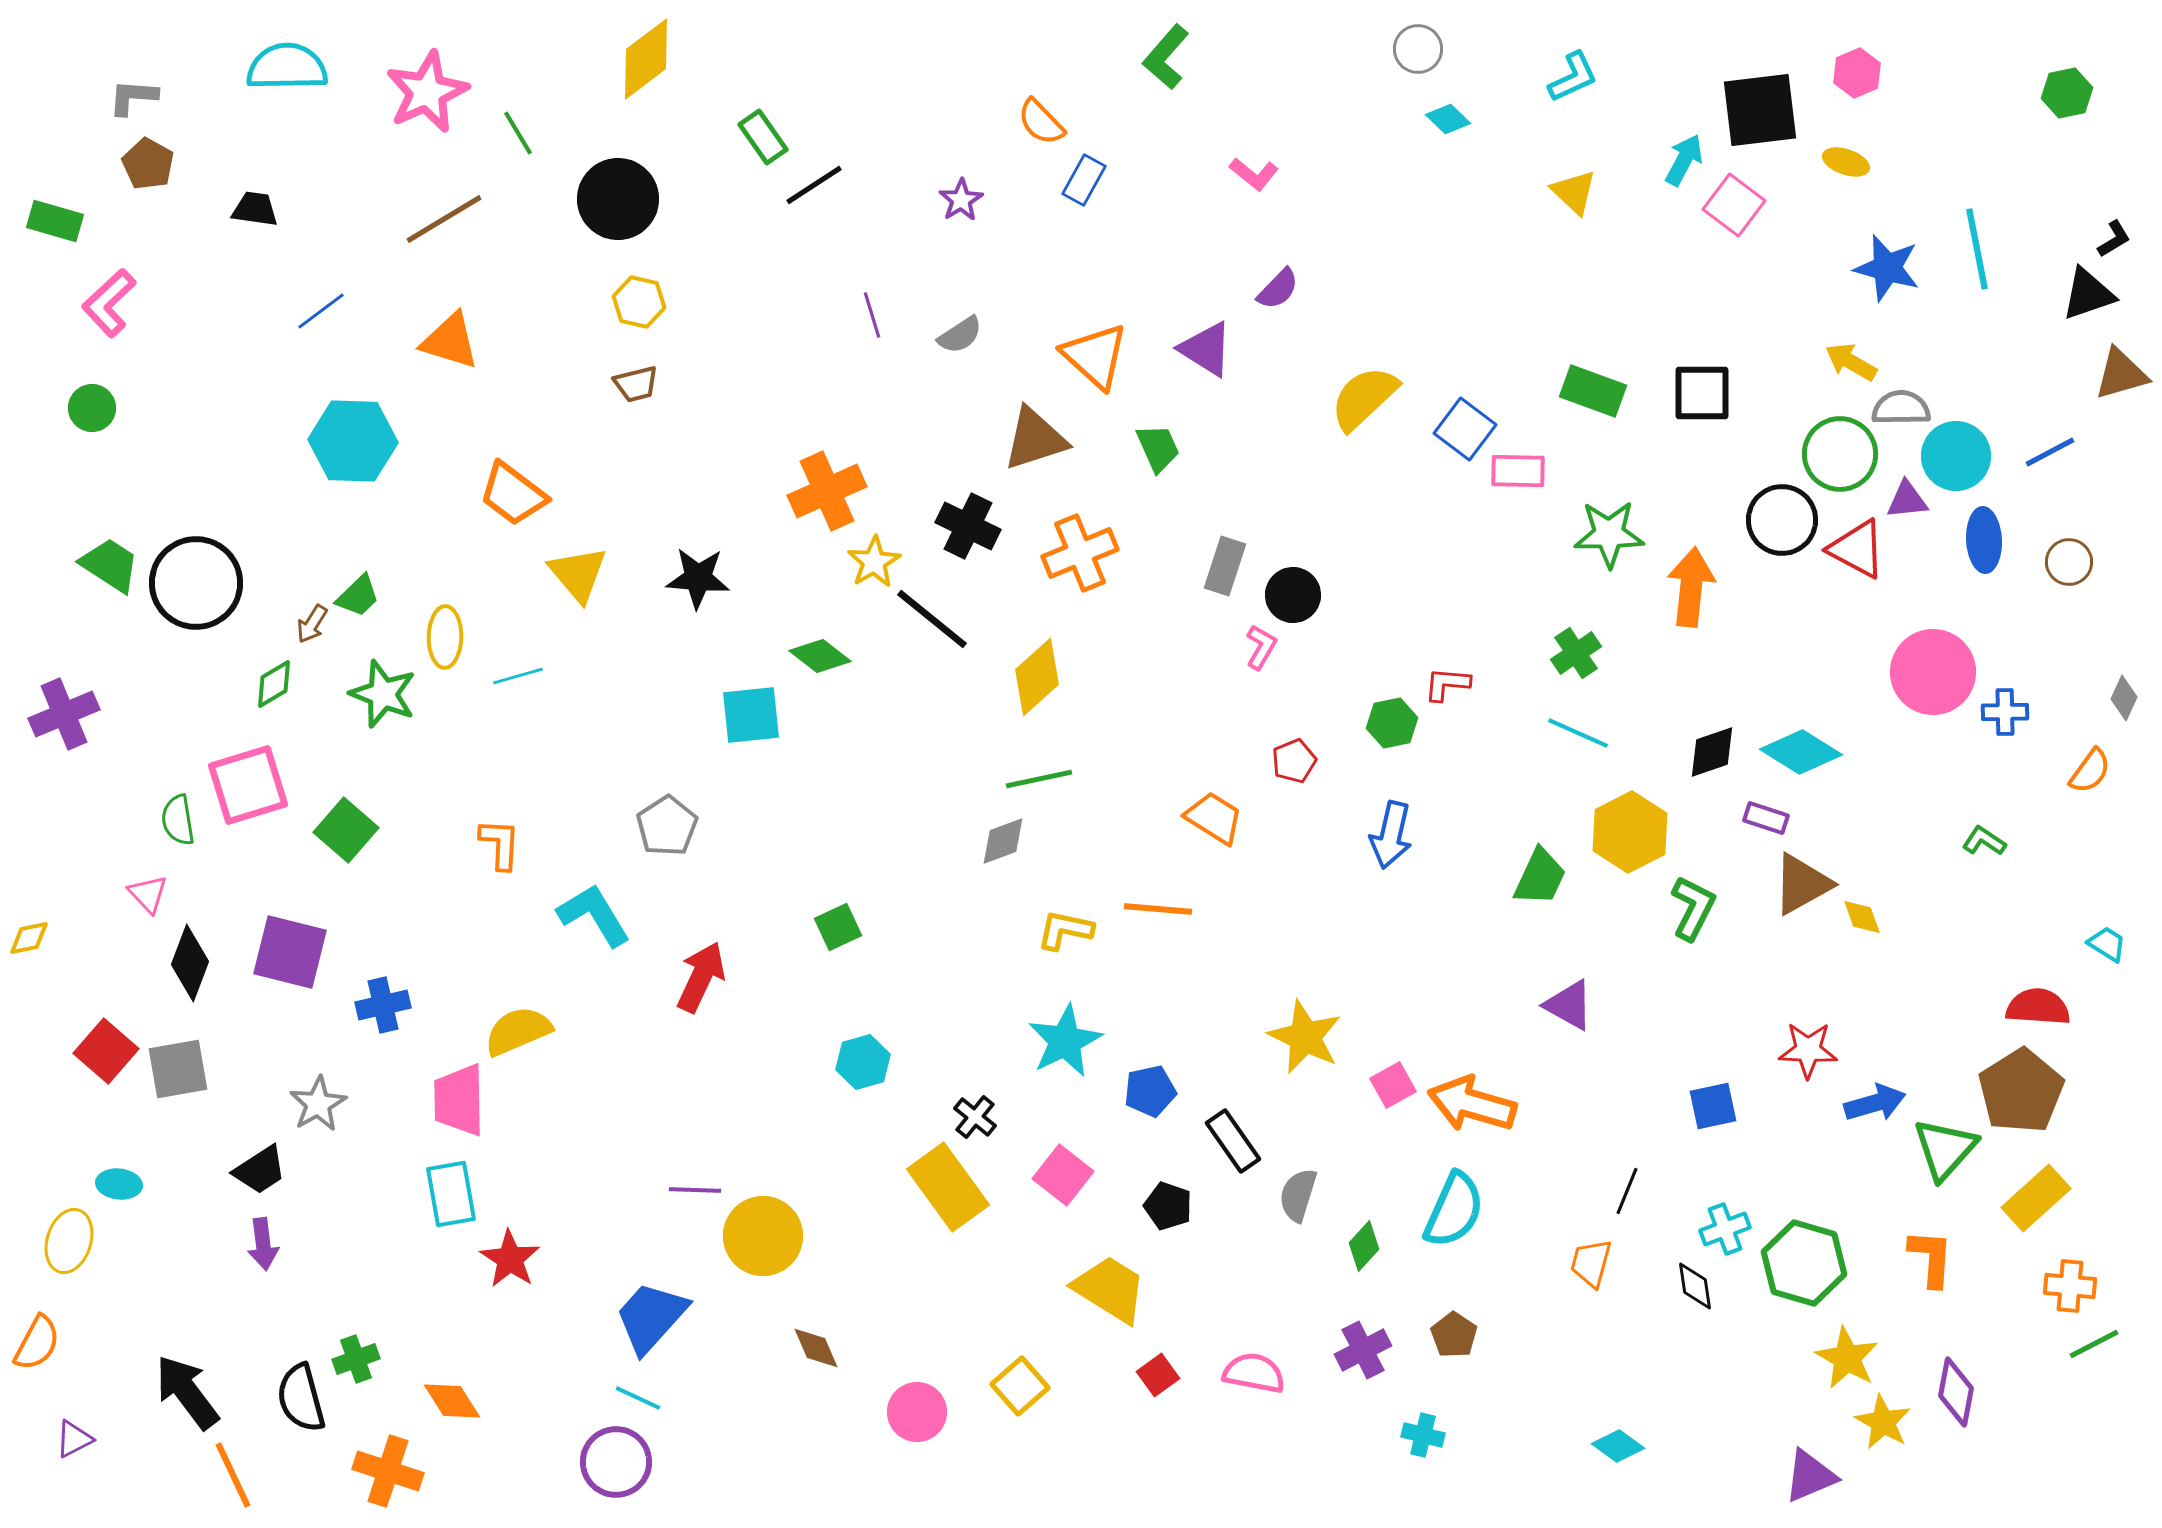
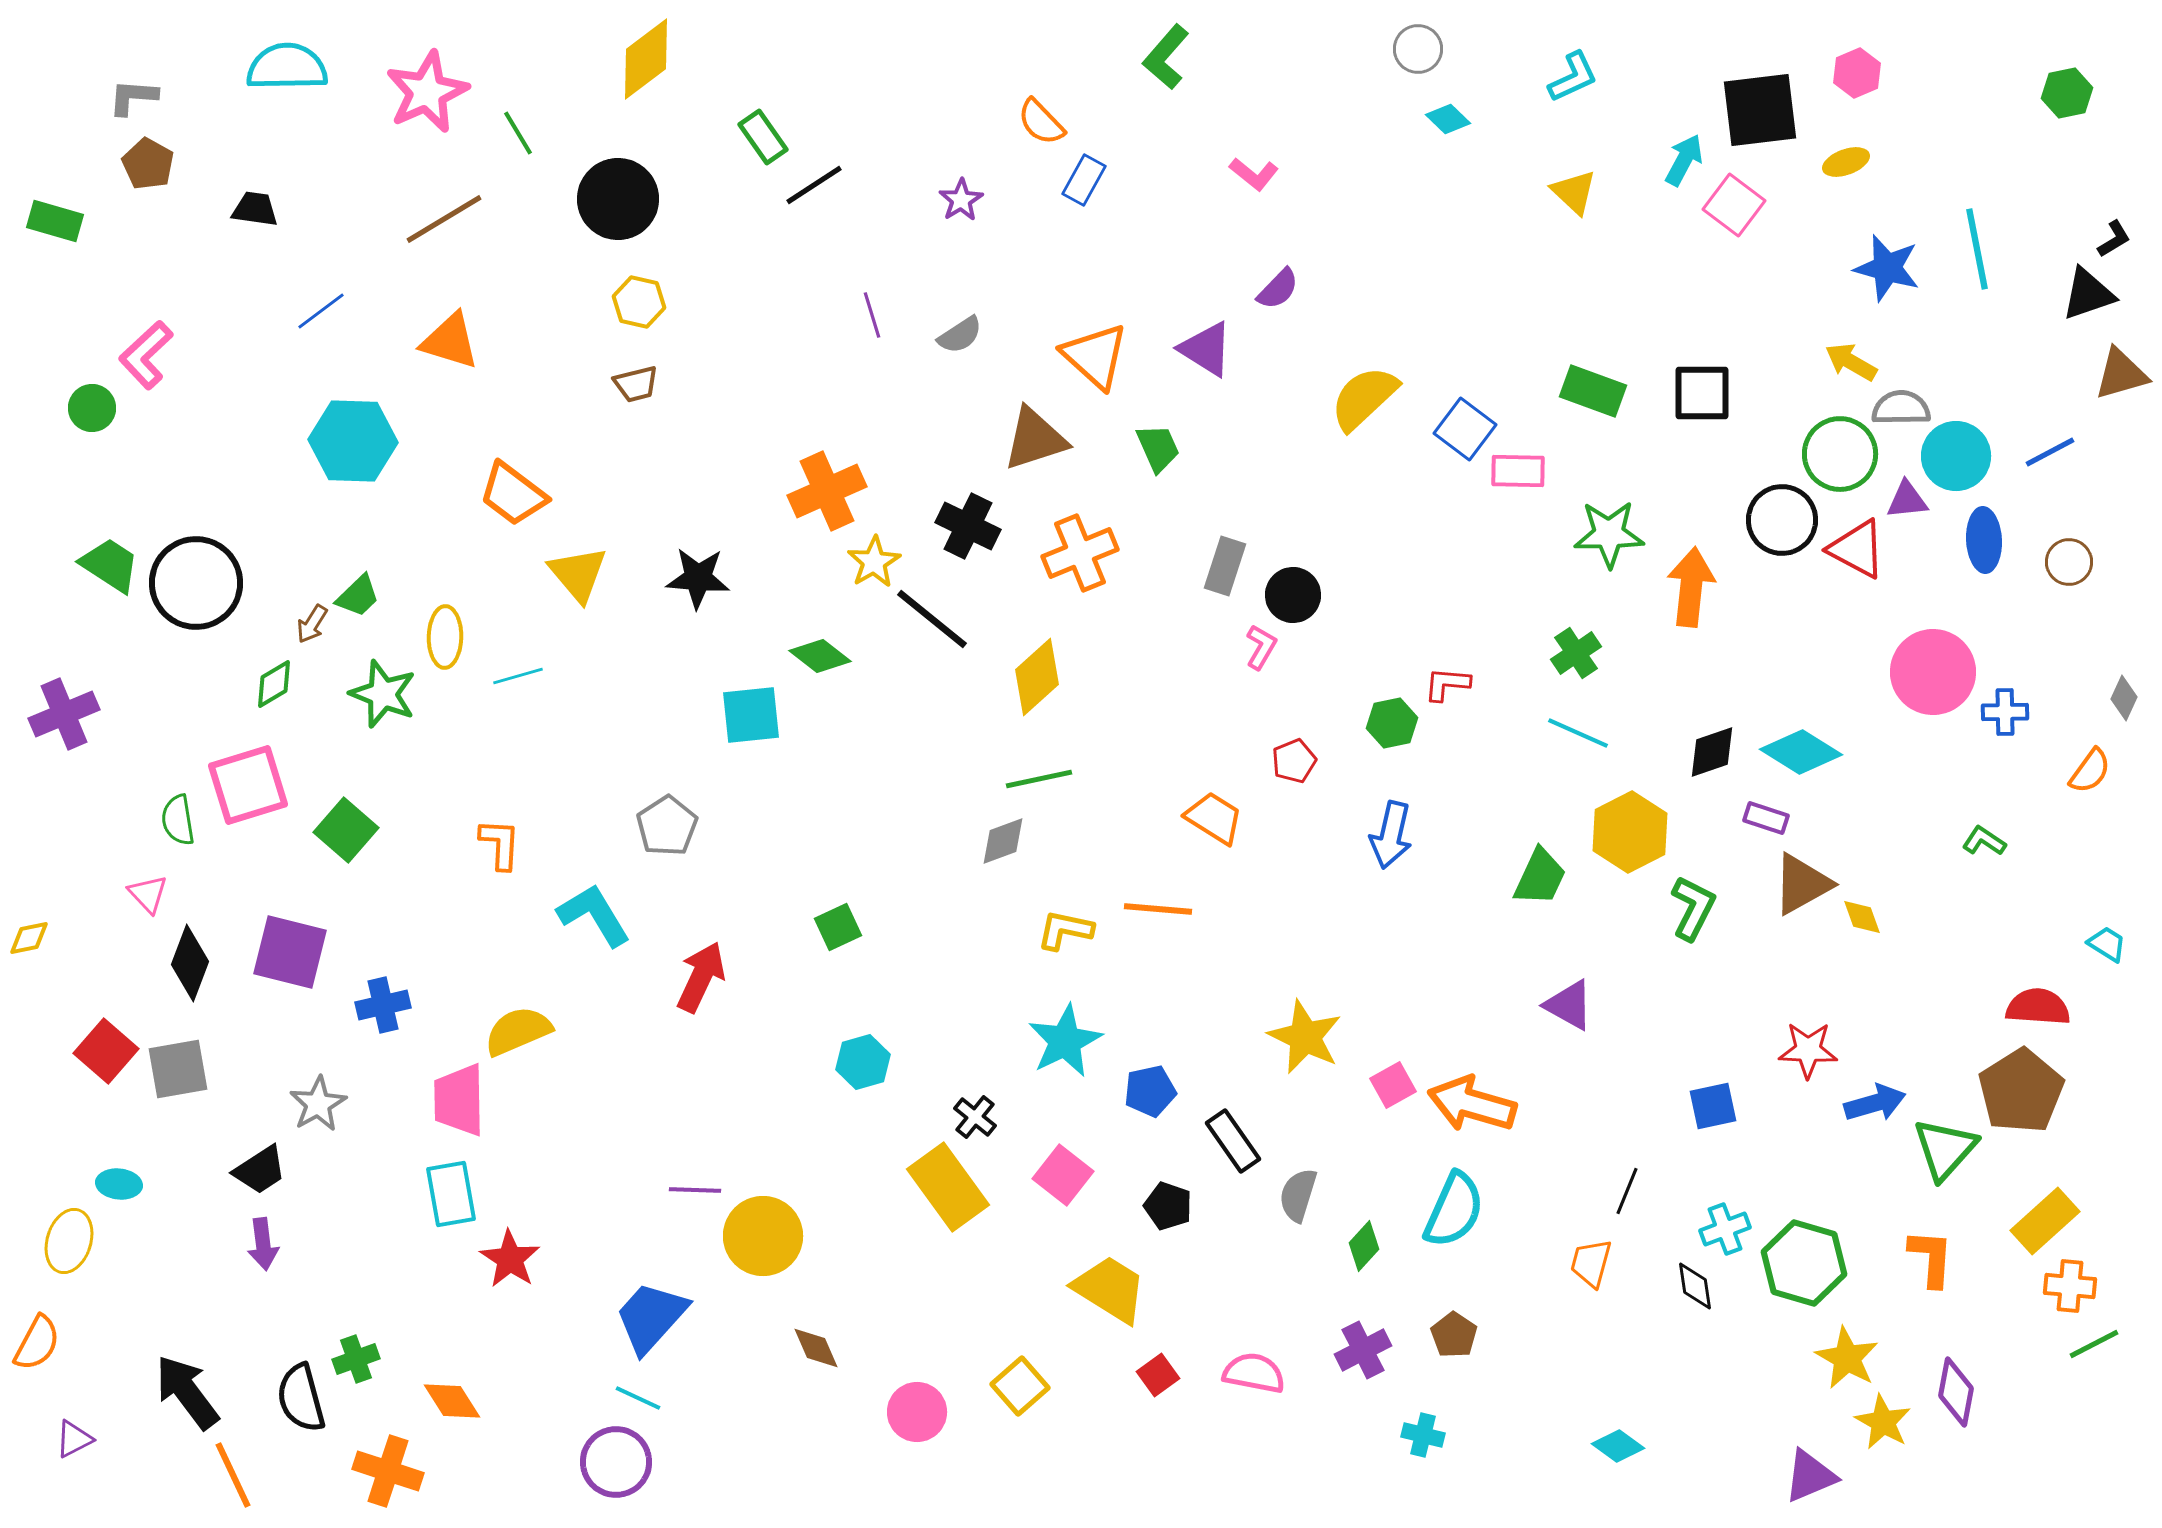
yellow ellipse at (1846, 162): rotated 39 degrees counterclockwise
pink L-shape at (109, 303): moved 37 px right, 52 px down
yellow rectangle at (2036, 1198): moved 9 px right, 23 px down
